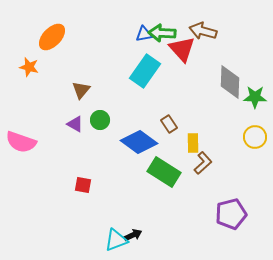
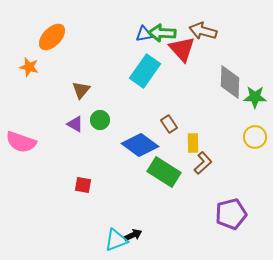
blue diamond: moved 1 px right, 3 px down
